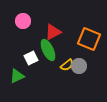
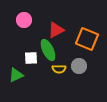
pink circle: moved 1 px right, 1 px up
red triangle: moved 3 px right, 2 px up
orange square: moved 2 px left
white square: rotated 24 degrees clockwise
yellow semicircle: moved 8 px left, 4 px down; rotated 40 degrees clockwise
green triangle: moved 1 px left, 1 px up
